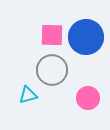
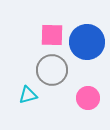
blue circle: moved 1 px right, 5 px down
